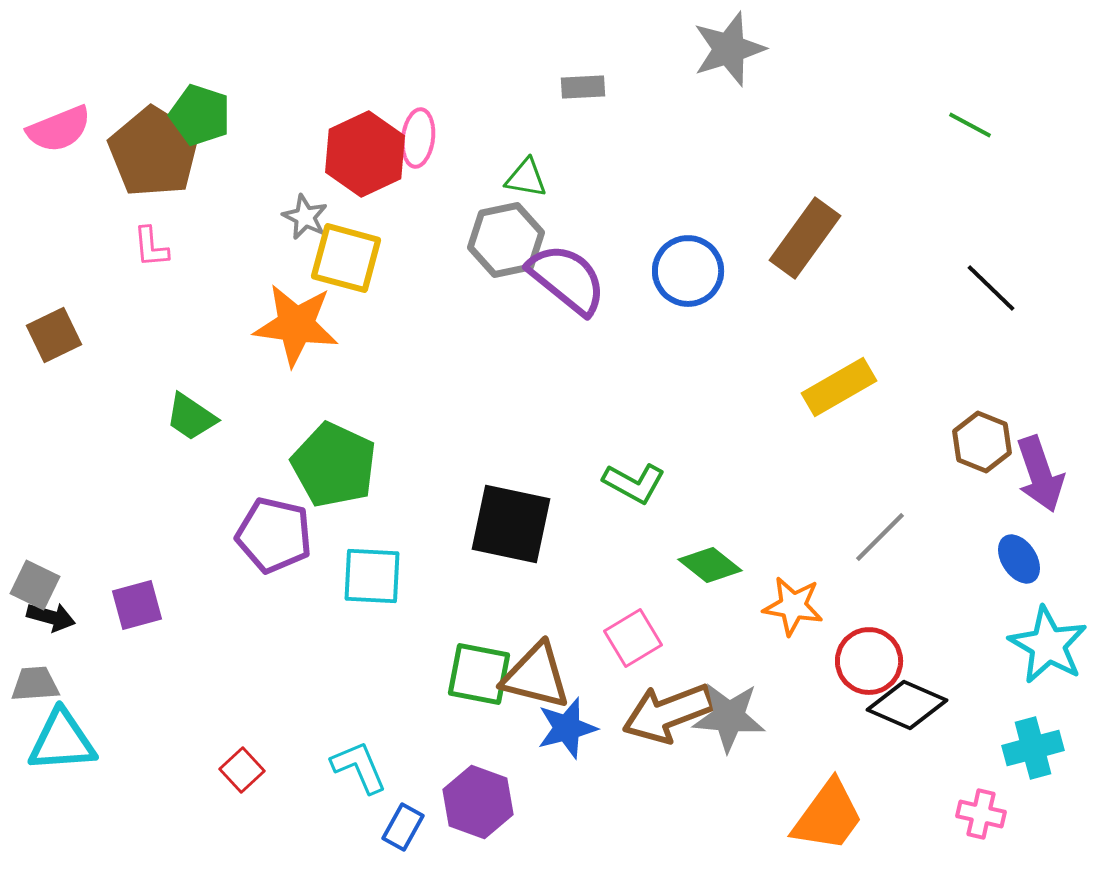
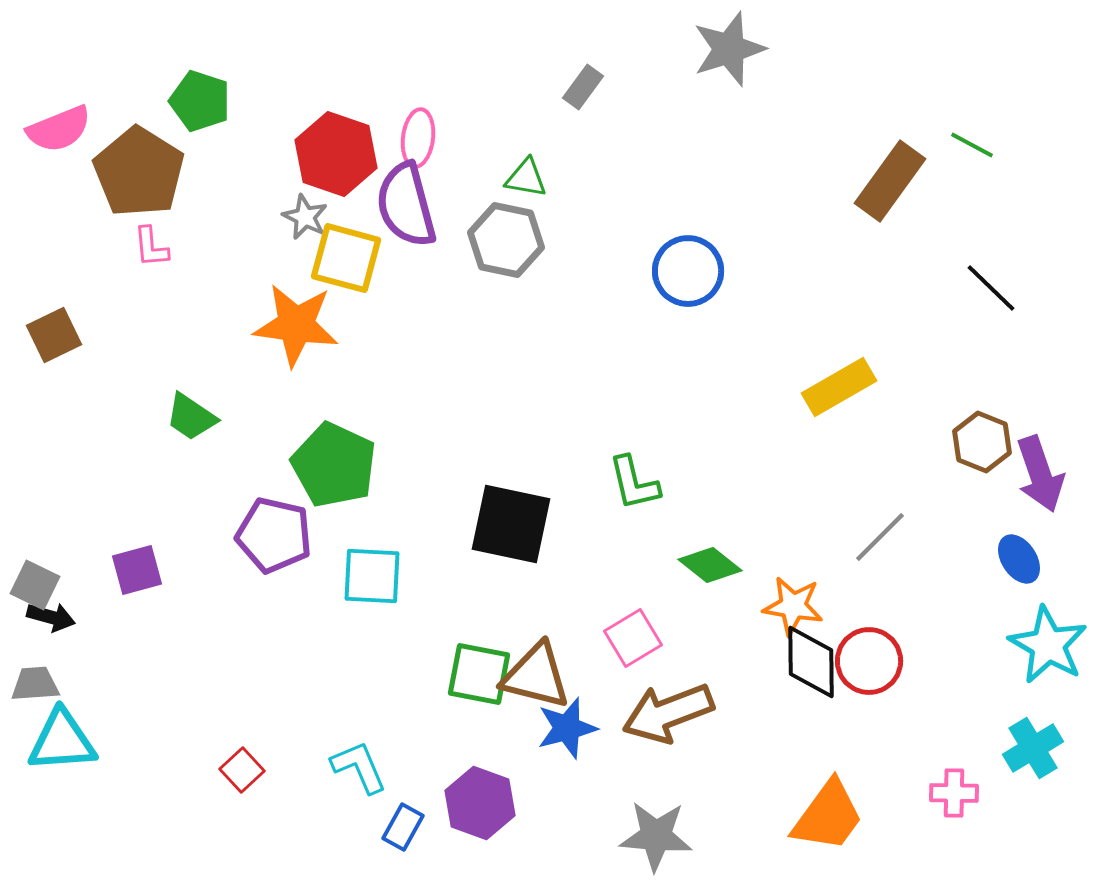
gray rectangle at (583, 87): rotated 51 degrees counterclockwise
green pentagon at (200, 115): moved 14 px up
green line at (970, 125): moved 2 px right, 20 px down
brown pentagon at (154, 152): moved 15 px left, 20 px down
red hexagon at (365, 154): moved 29 px left; rotated 16 degrees counterclockwise
brown rectangle at (805, 238): moved 85 px right, 57 px up
gray hexagon at (506, 240): rotated 24 degrees clockwise
purple semicircle at (567, 279): moved 161 px left, 74 px up; rotated 144 degrees counterclockwise
green L-shape at (634, 483): rotated 48 degrees clockwise
purple square at (137, 605): moved 35 px up
black diamond at (907, 705): moved 96 px left, 43 px up; rotated 66 degrees clockwise
gray star at (729, 717): moved 73 px left, 119 px down
cyan cross at (1033, 748): rotated 16 degrees counterclockwise
purple hexagon at (478, 802): moved 2 px right, 1 px down
pink cross at (981, 814): moved 27 px left, 21 px up; rotated 12 degrees counterclockwise
